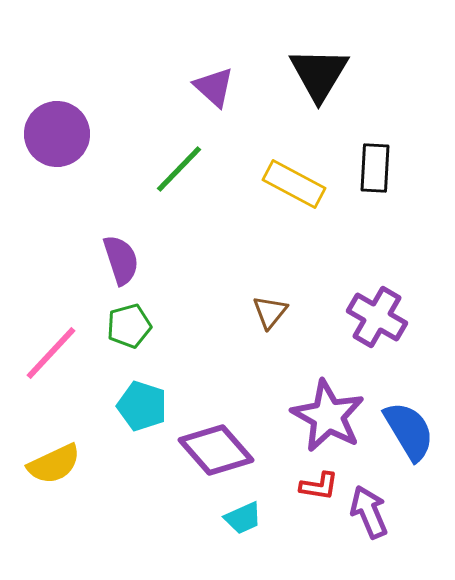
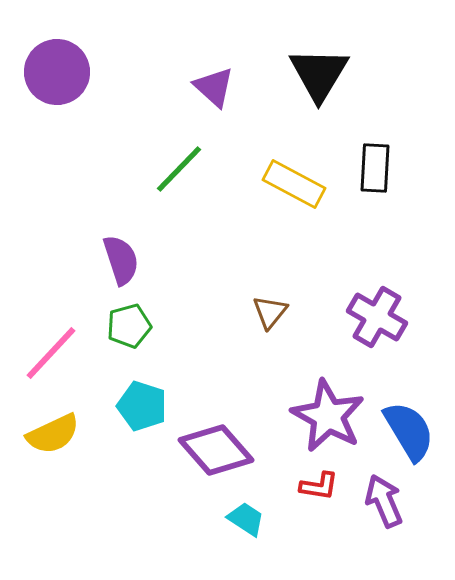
purple circle: moved 62 px up
yellow semicircle: moved 1 px left, 30 px up
purple arrow: moved 15 px right, 11 px up
cyan trapezoid: moved 3 px right, 1 px down; rotated 123 degrees counterclockwise
